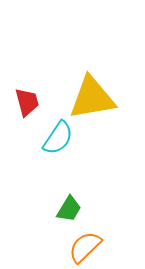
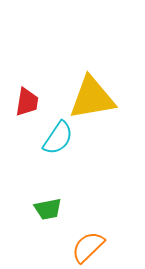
red trapezoid: rotated 24 degrees clockwise
green trapezoid: moved 21 px left; rotated 48 degrees clockwise
orange semicircle: moved 3 px right
